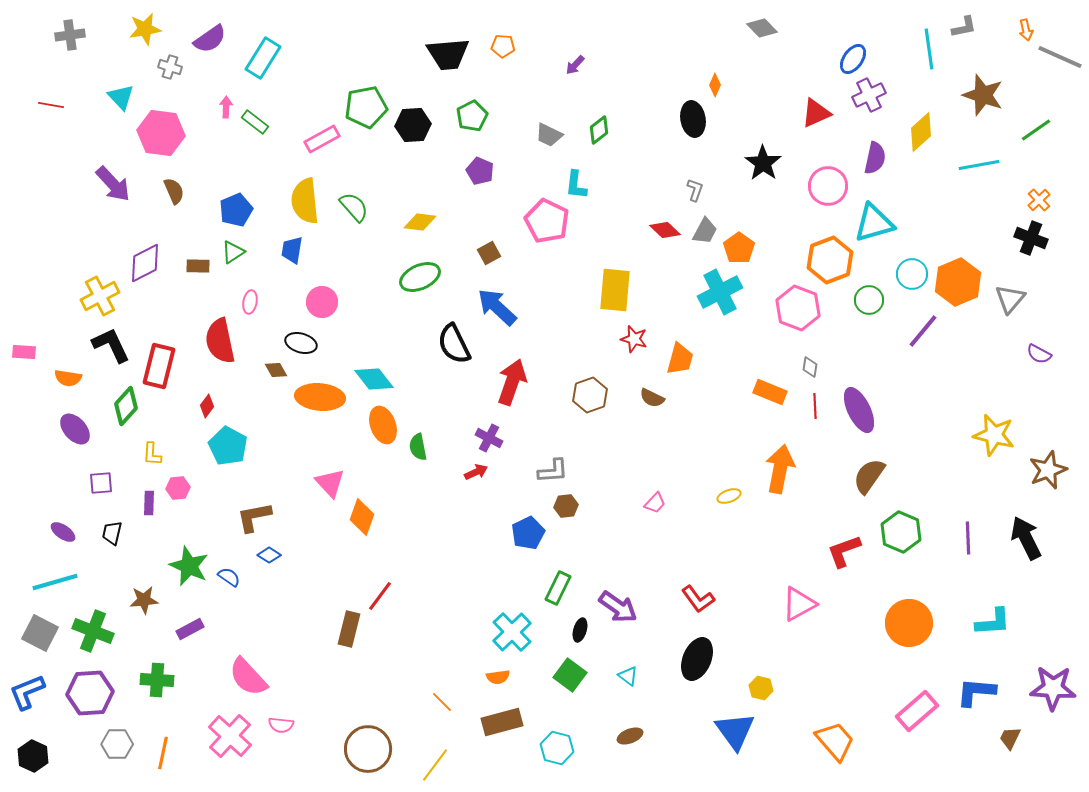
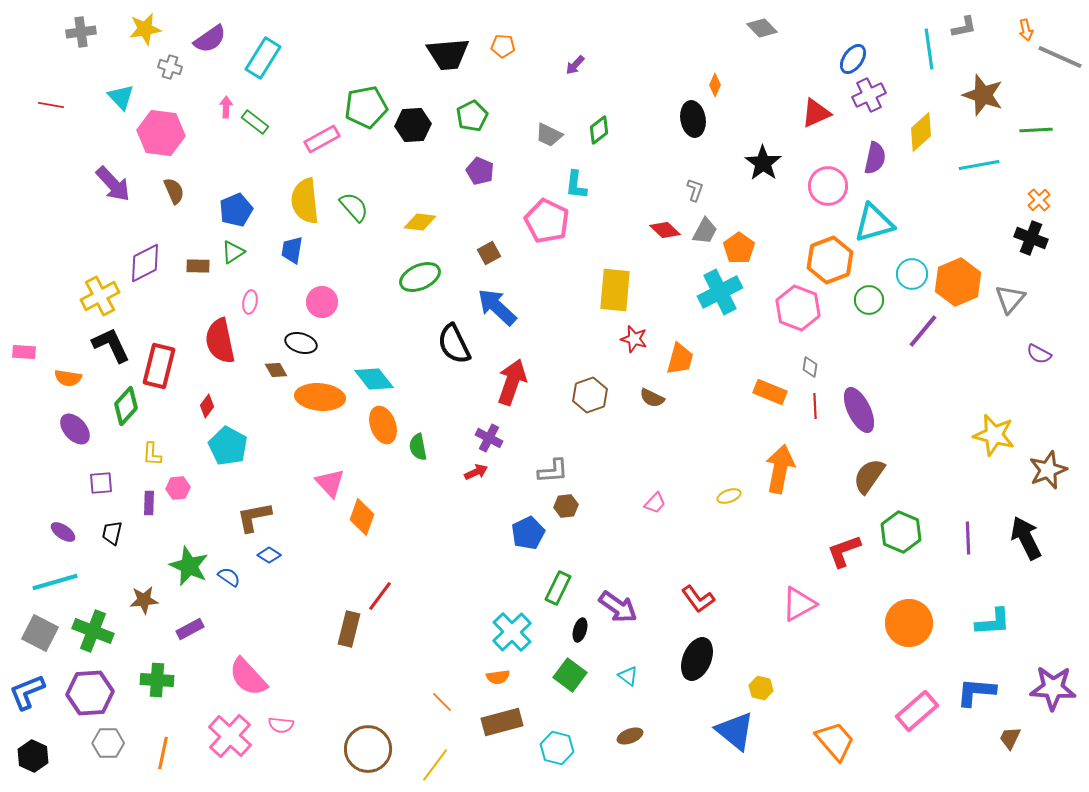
gray cross at (70, 35): moved 11 px right, 3 px up
green line at (1036, 130): rotated 32 degrees clockwise
blue triangle at (735, 731): rotated 15 degrees counterclockwise
gray hexagon at (117, 744): moved 9 px left, 1 px up
